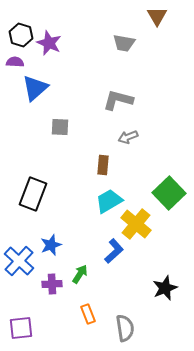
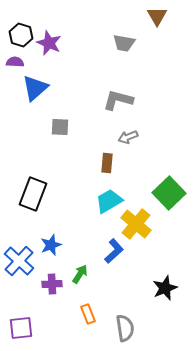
brown rectangle: moved 4 px right, 2 px up
